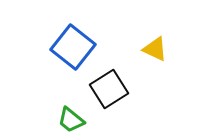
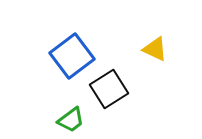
blue square: moved 1 px left, 9 px down; rotated 15 degrees clockwise
green trapezoid: rotated 76 degrees counterclockwise
